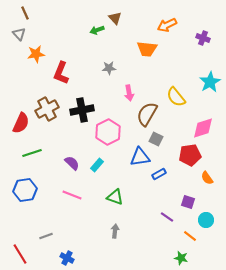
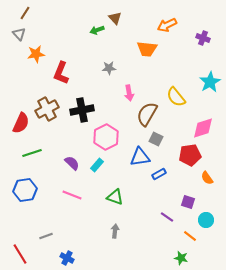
brown line: rotated 56 degrees clockwise
pink hexagon: moved 2 px left, 5 px down
